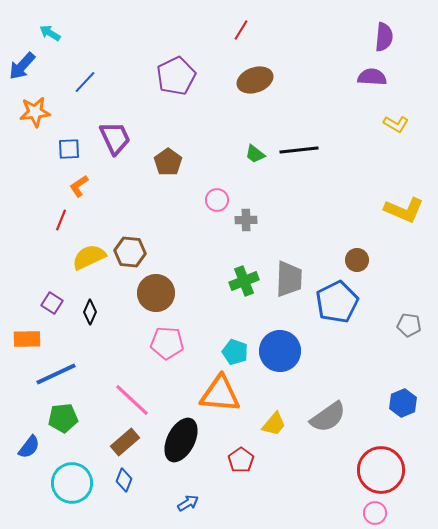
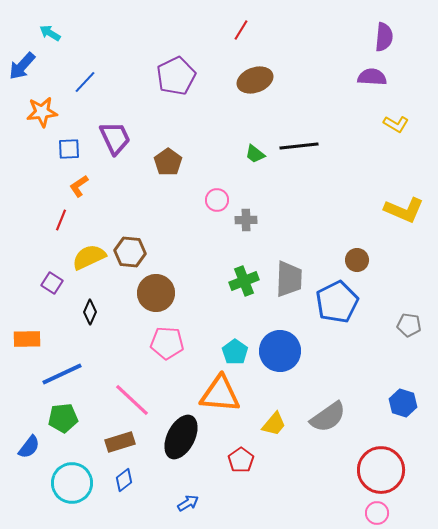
orange star at (35, 112): moved 7 px right
black line at (299, 150): moved 4 px up
purple square at (52, 303): moved 20 px up
cyan pentagon at (235, 352): rotated 15 degrees clockwise
blue line at (56, 374): moved 6 px right
blue hexagon at (403, 403): rotated 20 degrees counterclockwise
black ellipse at (181, 440): moved 3 px up
brown rectangle at (125, 442): moved 5 px left; rotated 24 degrees clockwise
blue diamond at (124, 480): rotated 30 degrees clockwise
pink circle at (375, 513): moved 2 px right
